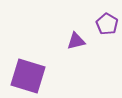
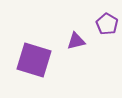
purple square: moved 6 px right, 16 px up
